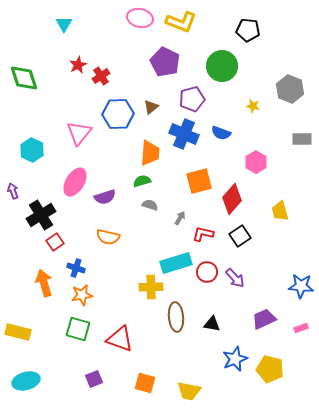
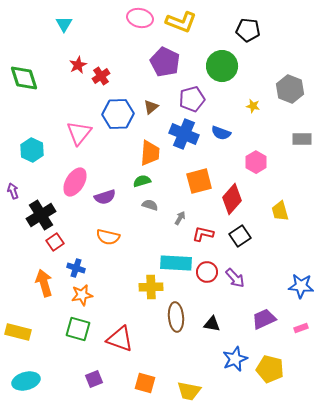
cyan rectangle at (176, 263): rotated 20 degrees clockwise
